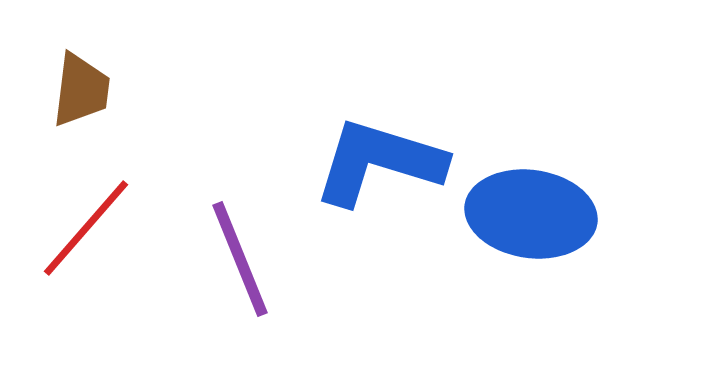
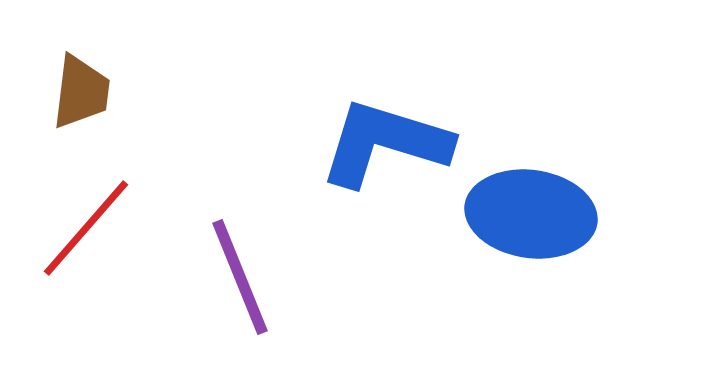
brown trapezoid: moved 2 px down
blue L-shape: moved 6 px right, 19 px up
purple line: moved 18 px down
